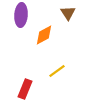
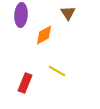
yellow line: rotated 66 degrees clockwise
red rectangle: moved 6 px up
